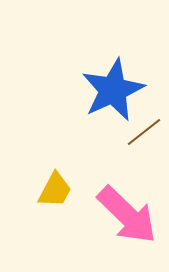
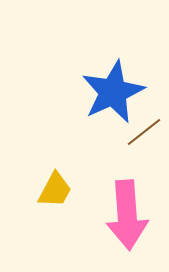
blue star: moved 2 px down
pink arrow: rotated 42 degrees clockwise
